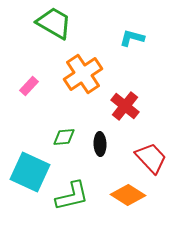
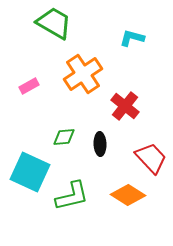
pink rectangle: rotated 18 degrees clockwise
